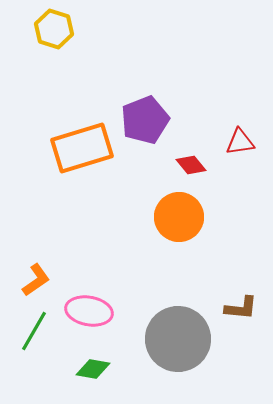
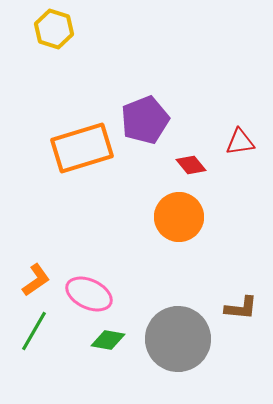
pink ellipse: moved 17 px up; rotated 15 degrees clockwise
green diamond: moved 15 px right, 29 px up
